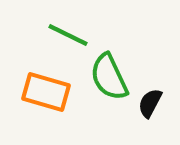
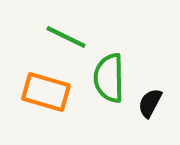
green line: moved 2 px left, 2 px down
green semicircle: moved 1 px down; rotated 24 degrees clockwise
